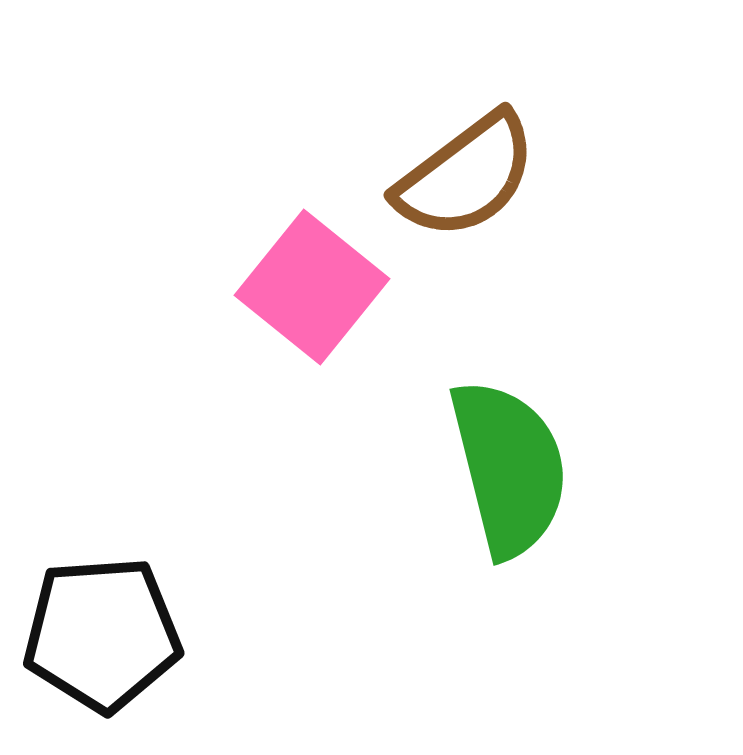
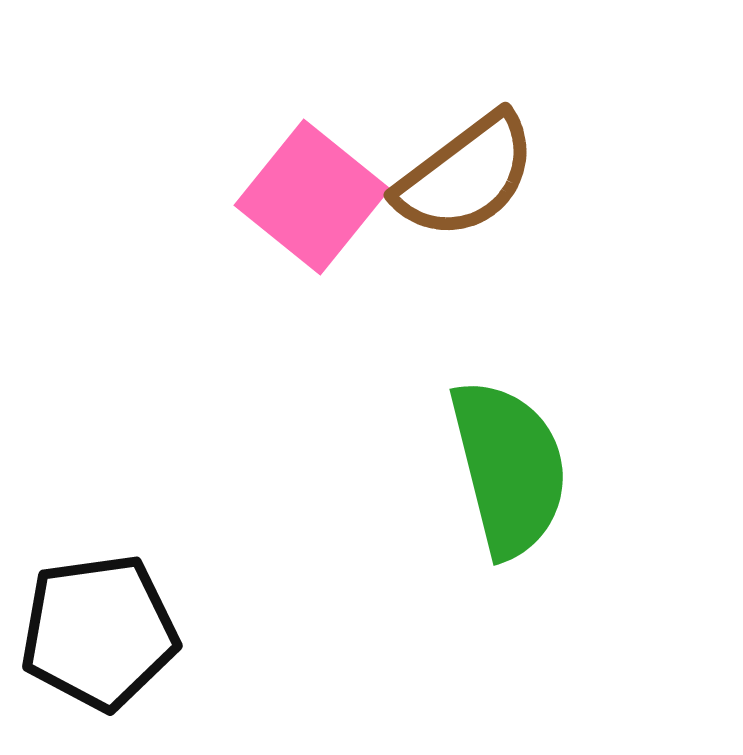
pink square: moved 90 px up
black pentagon: moved 3 px left, 2 px up; rotated 4 degrees counterclockwise
